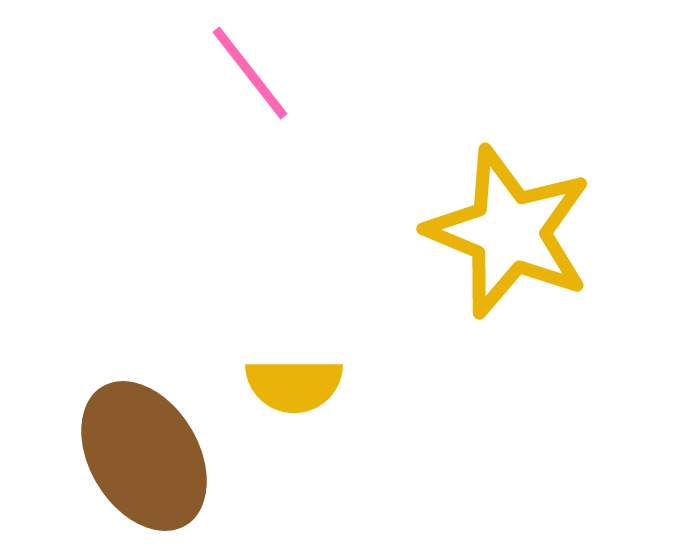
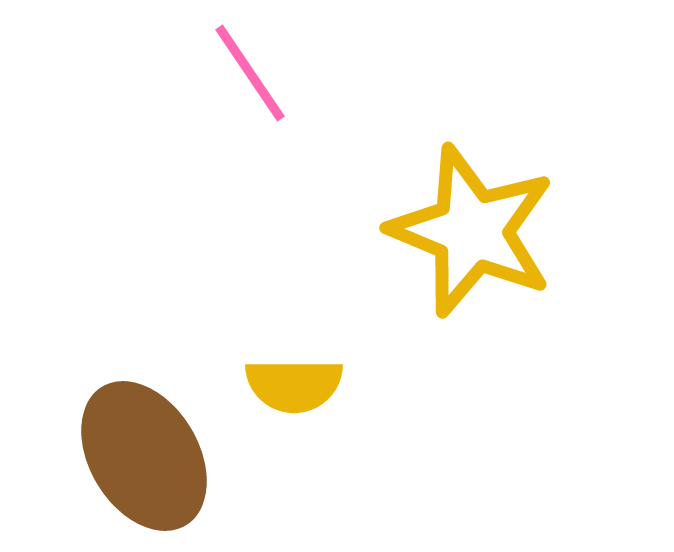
pink line: rotated 4 degrees clockwise
yellow star: moved 37 px left, 1 px up
